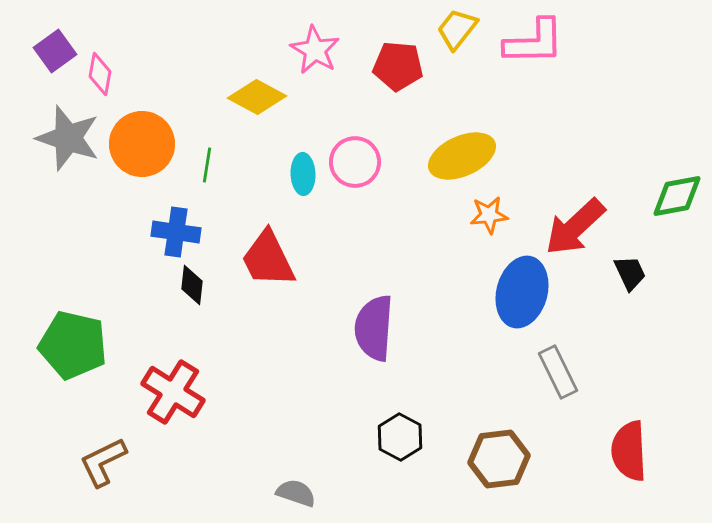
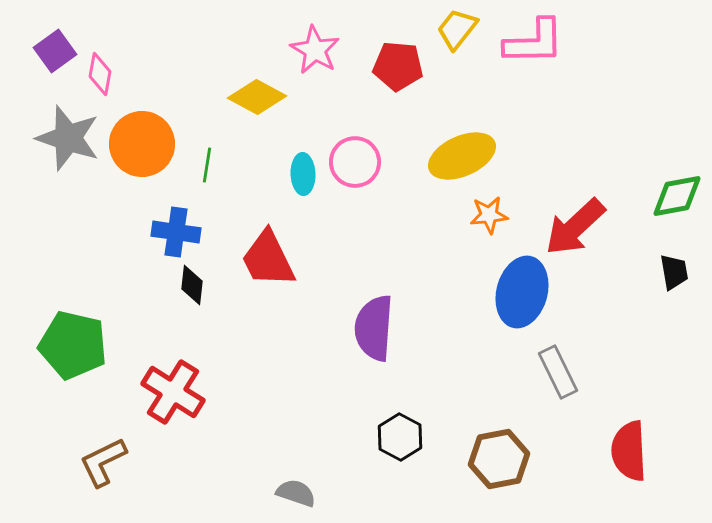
black trapezoid: moved 44 px right, 1 px up; rotated 15 degrees clockwise
brown hexagon: rotated 4 degrees counterclockwise
